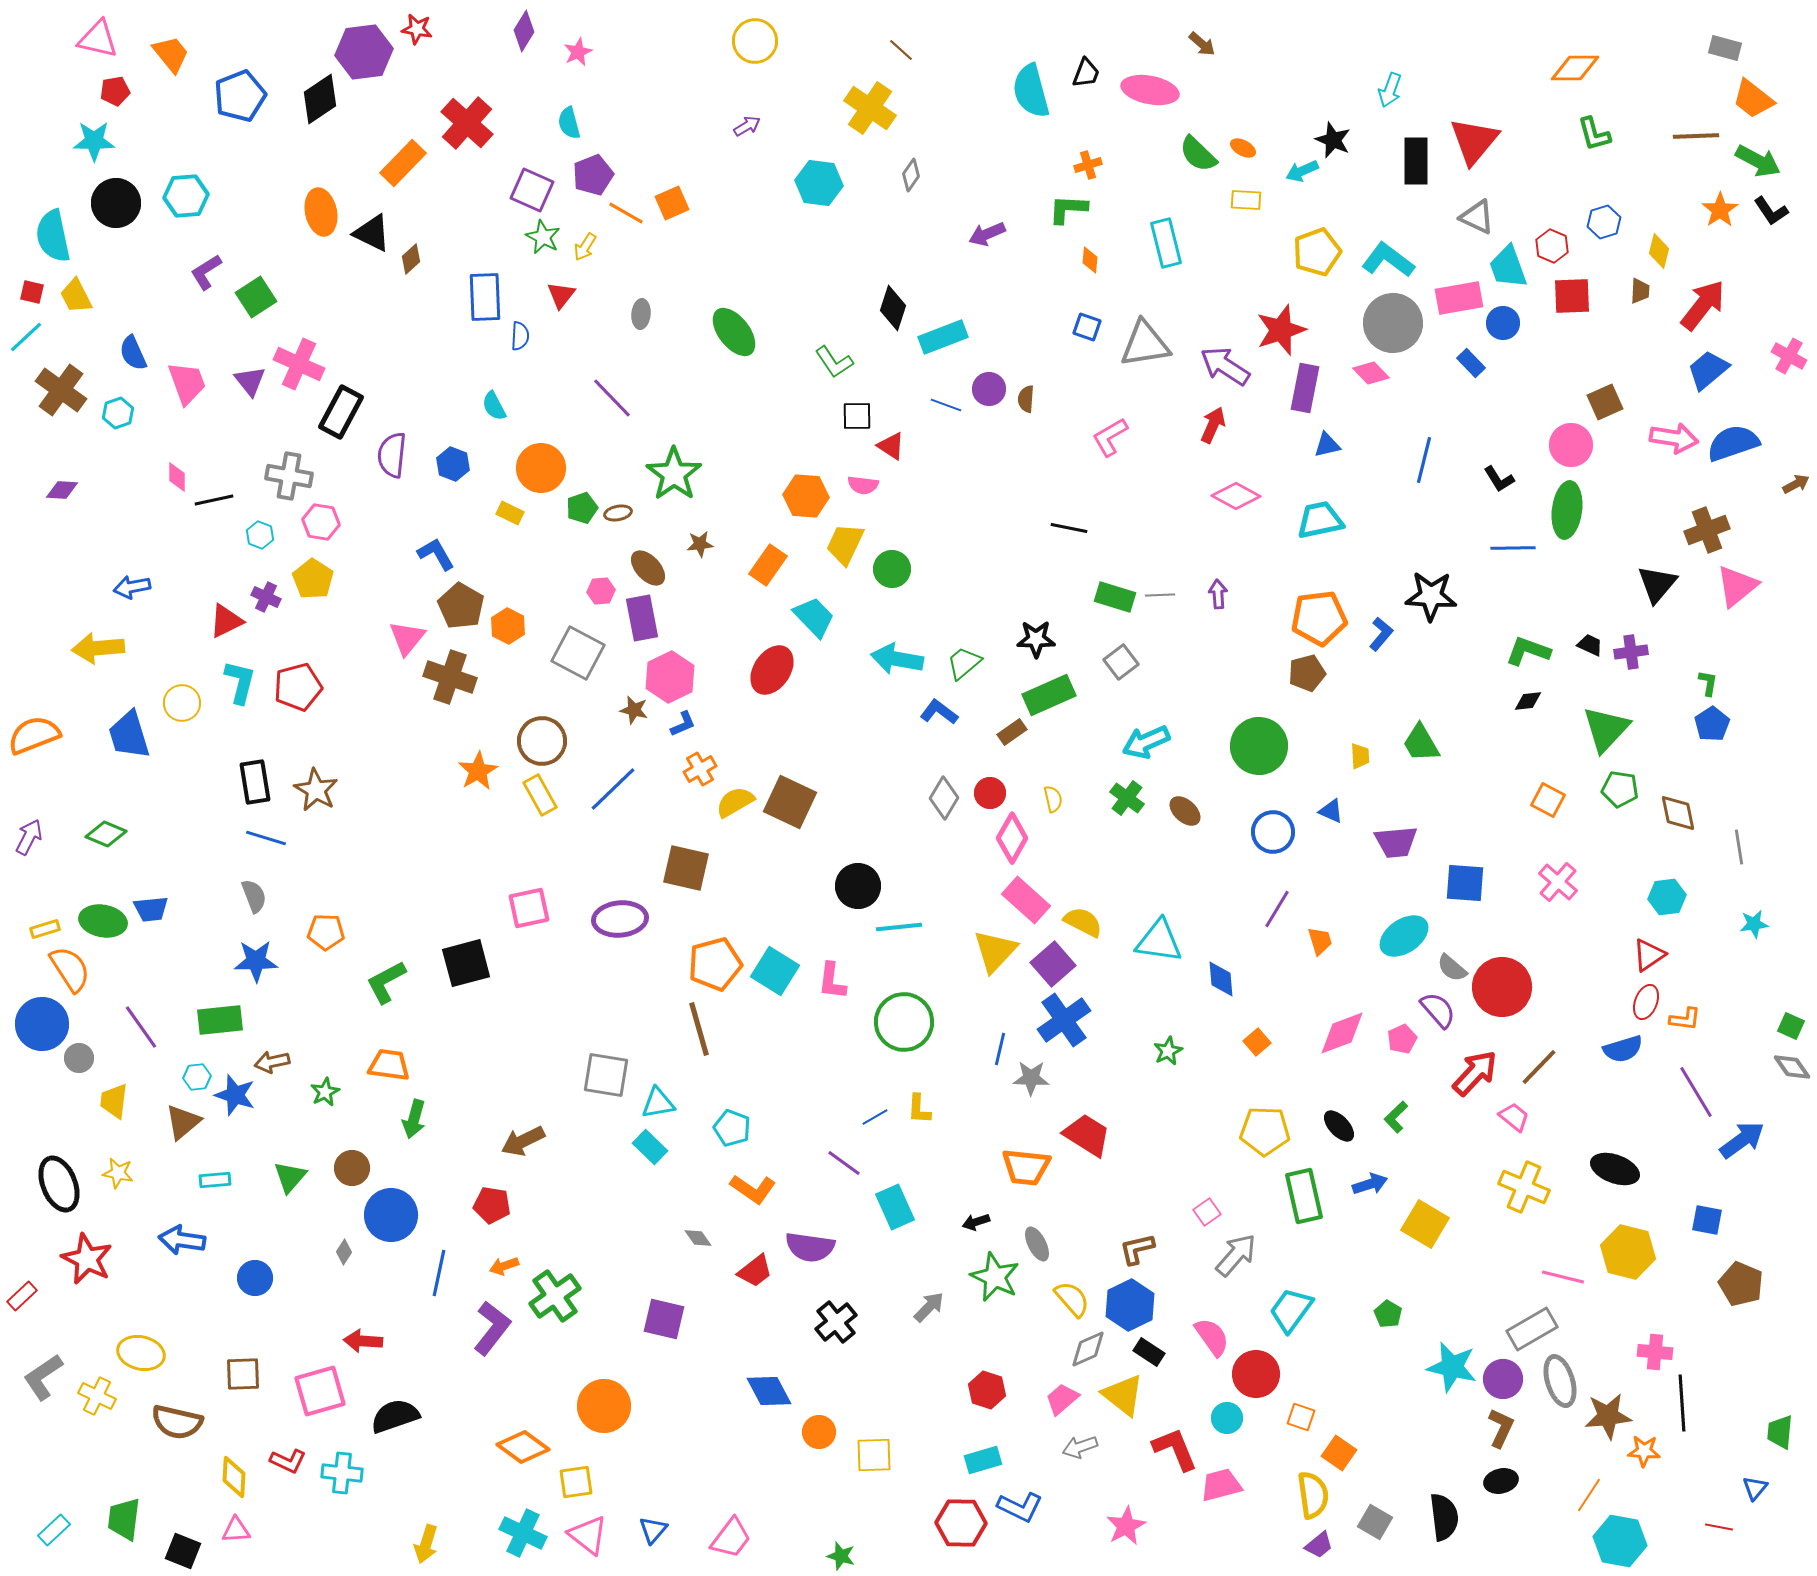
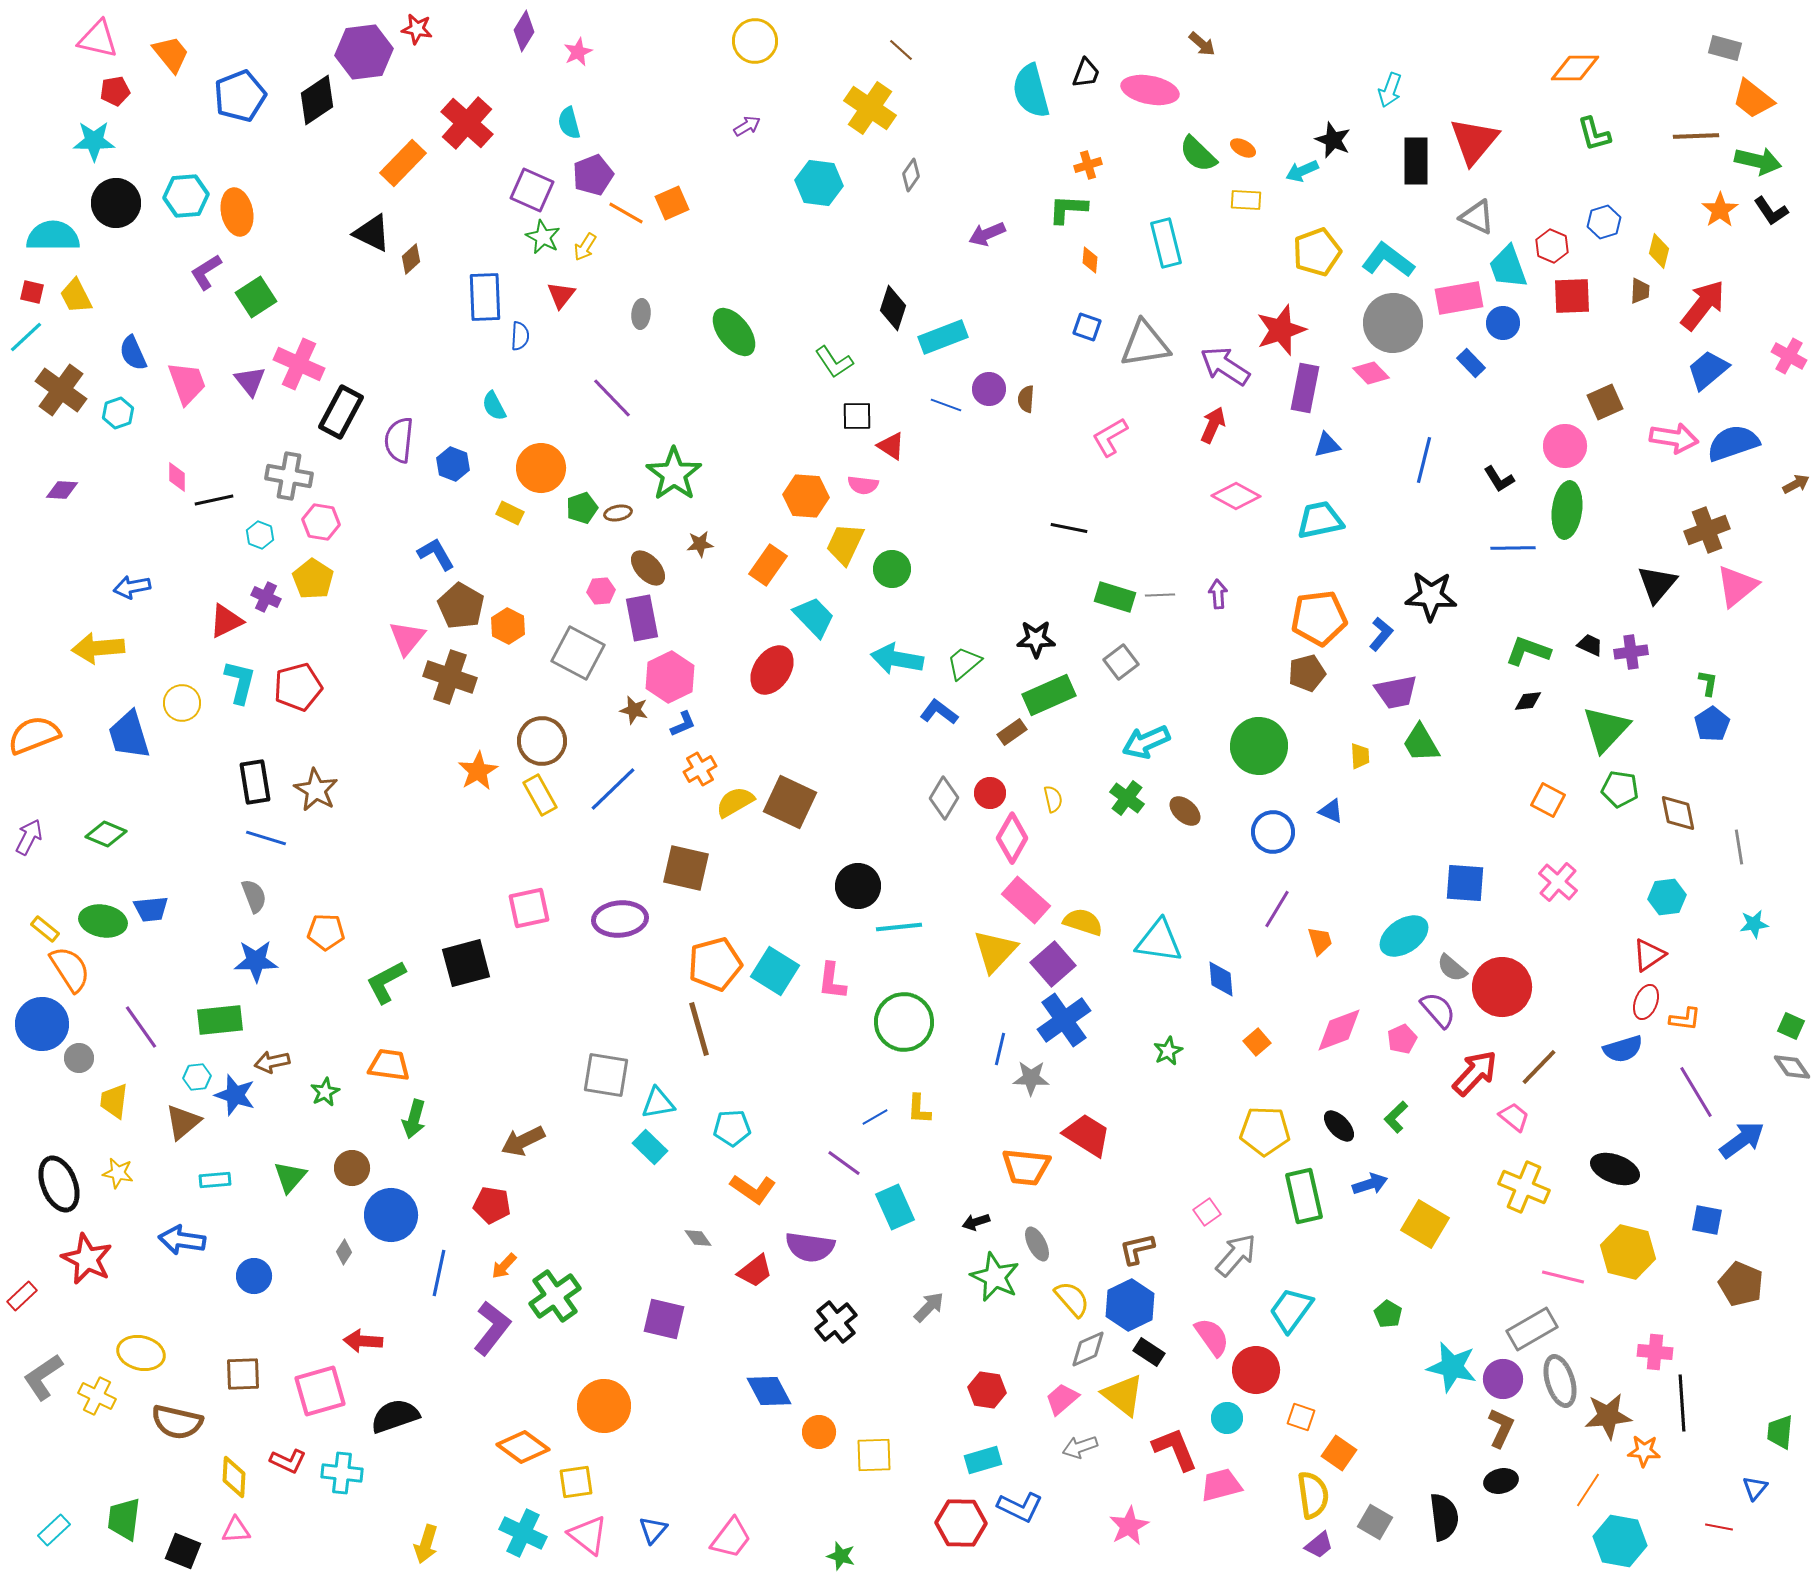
black diamond at (320, 99): moved 3 px left, 1 px down
green arrow at (1758, 161): rotated 15 degrees counterclockwise
orange ellipse at (321, 212): moved 84 px left
cyan semicircle at (53, 236): rotated 102 degrees clockwise
pink circle at (1571, 445): moved 6 px left, 1 px down
purple semicircle at (392, 455): moved 7 px right, 15 px up
purple trapezoid at (1396, 842): moved 150 px up; rotated 6 degrees counterclockwise
yellow semicircle at (1083, 922): rotated 9 degrees counterclockwise
yellow rectangle at (45, 929): rotated 56 degrees clockwise
pink diamond at (1342, 1033): moved 3 px left, 3 px up
cyan pentagon at (732, 1128): rotated 24 degrees counterclockwise
orange arrow at (504, 1266): rotated 28 degrees counterclockwise
blue circle at (255, 1278): moved 1 px left, 2 px up
red circle at (1256, 1374): moved 4 px up
red hexagon at (987, 1390): rotated 9 degrees counterclockwise
orange line at (1589, 1495): moved 1 px left, 5 px up
pink star at (1126, 1526): moved 3 px right
